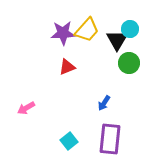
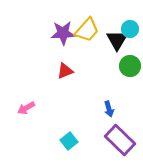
green circle: moved 1 px right, 3 px down
red triangle: moved 2 px left, 4 px down
blue arrow: moved 5 px right, 6 px down; rotated 49 degrees counterclockwise
purple rectangle: moved 10 px right, 1 px down; rotated 52 degrees counterclockwise
